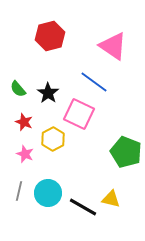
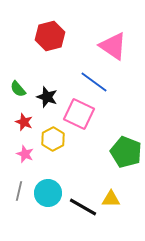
black star: moved 1 px left, 4 px down; rotated 15 degrees counterclockwise
yellow triangle: rotated 12 degrees counterclockwise
